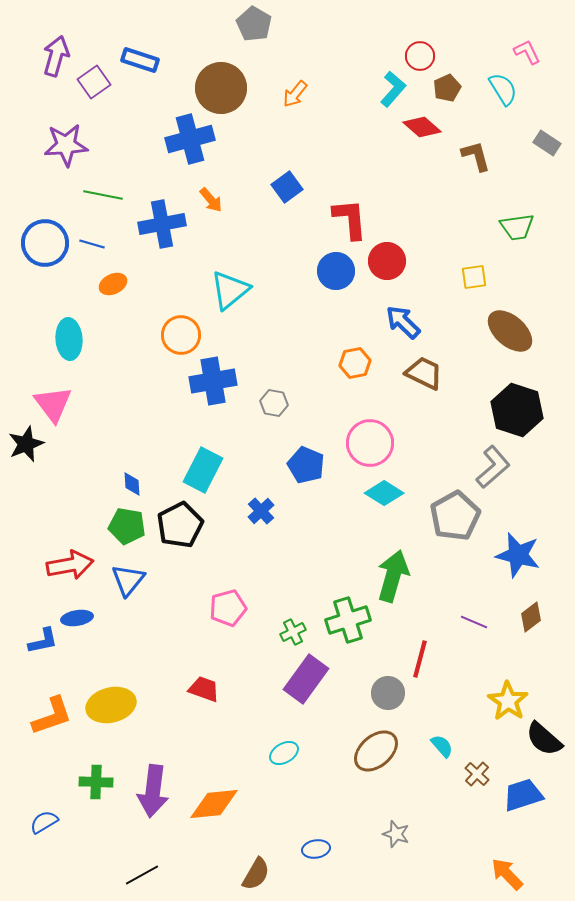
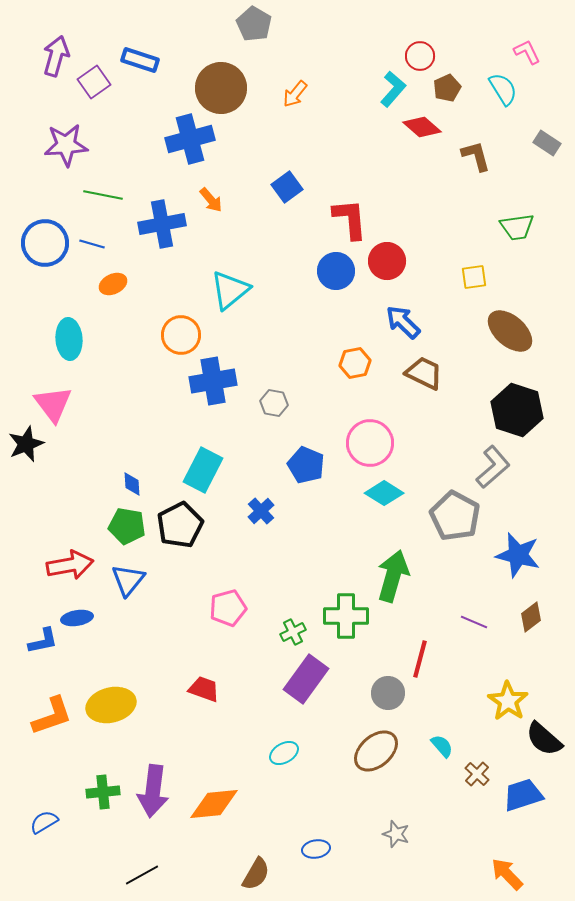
gray pentagon at (455, 516): rotated 15 degrees counterclockwise
green cross at (348, 620): moved 2 px left, 4 px up; rotated 18 degrees clockwise
green cross at (96, 782): moved 7 px right, 10 px down; rotated 8 degrees counterclockwise
